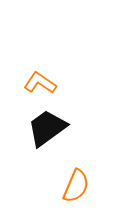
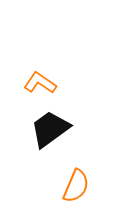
black trapezoid: moved 3 px right, 1 px down
